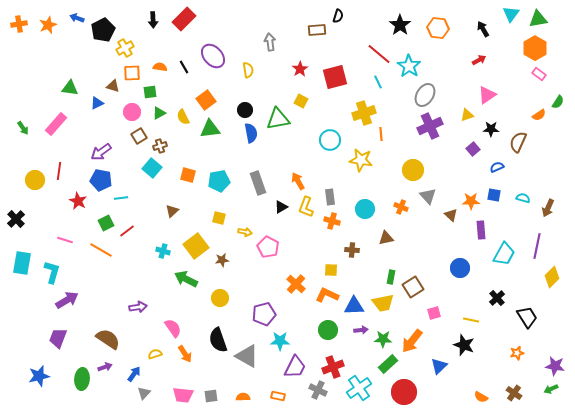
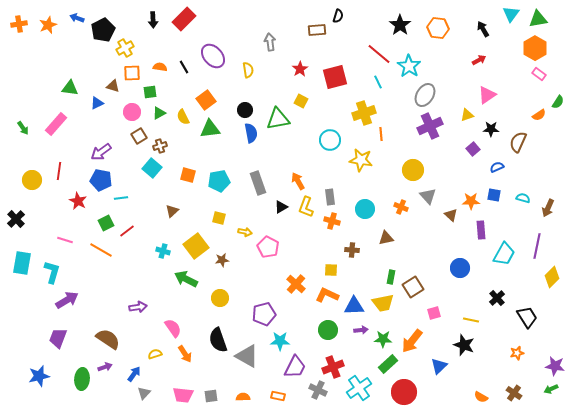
yellow circle at (35, 180): moved 3 px left
